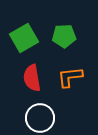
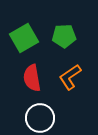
orange L-shape: rotated 28 degrees counterclockwise
